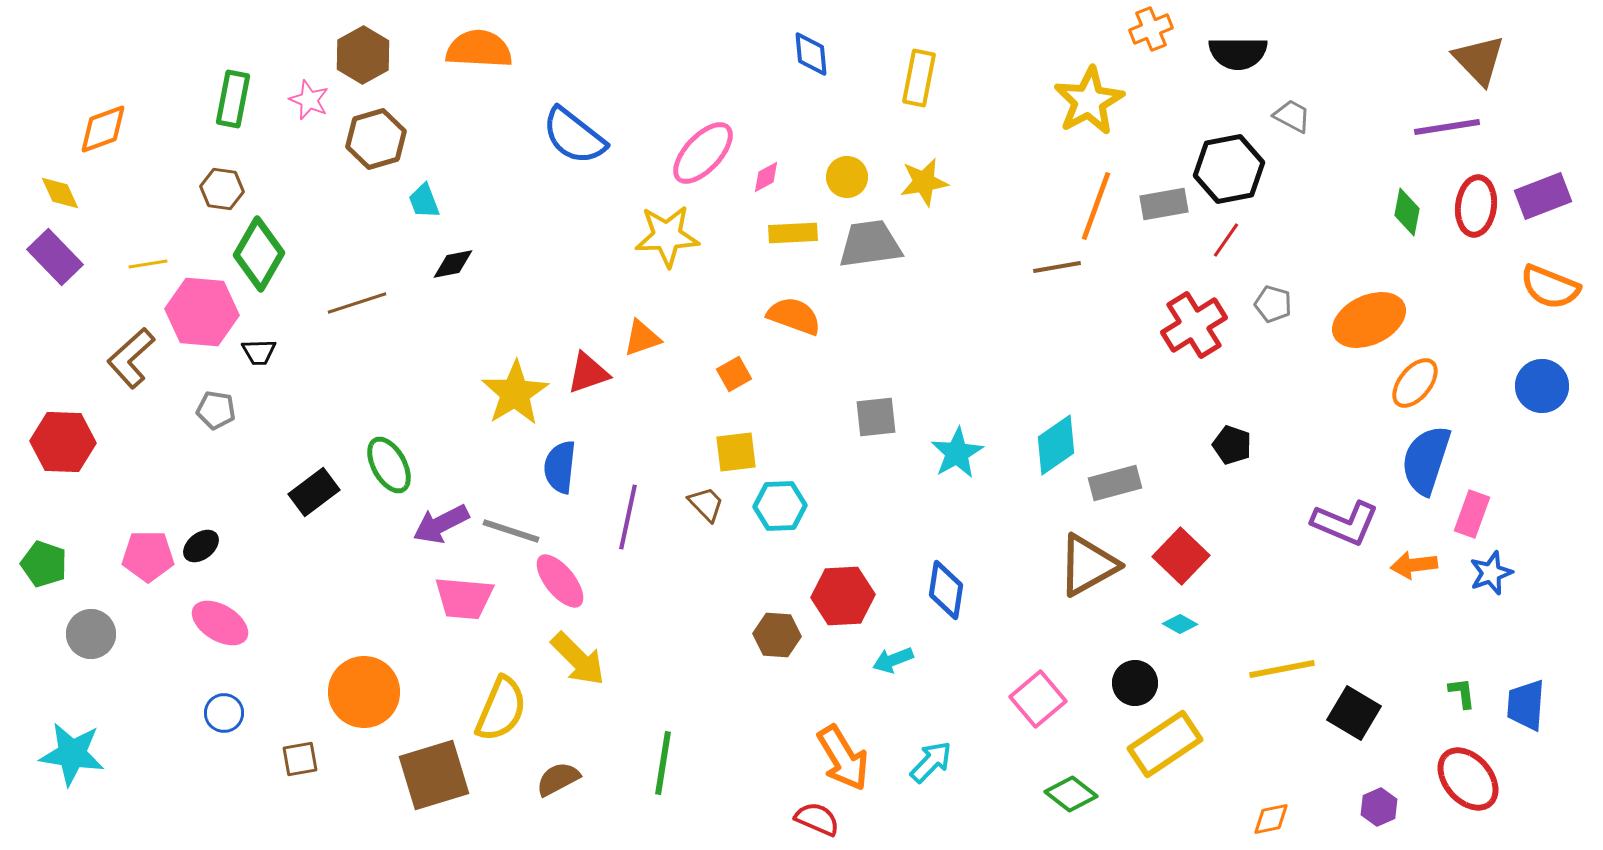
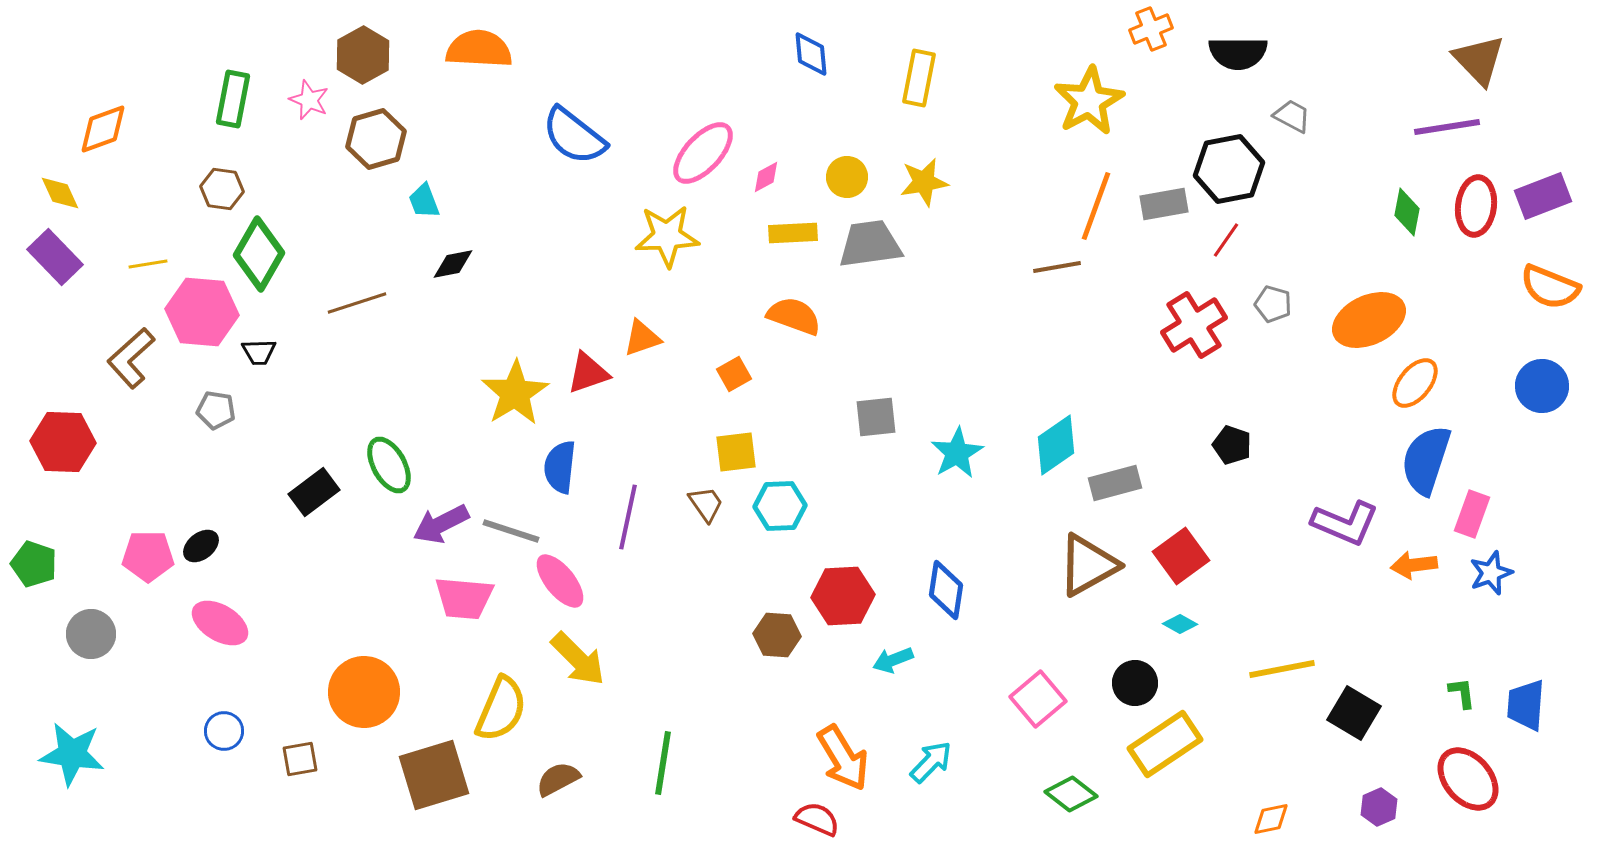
brown trapezoid at (706, 504): rotated 9 degrees clockwise
red square at (1181, 556): rotated 10 degrees clockwise
green pentagon at (44, 564): moved 10 px left
blue circle at (224, 713): moved 18 px down
